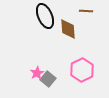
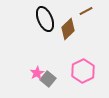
brown line: rotated 32 degrees counterclockwise
black ellipse: moved 3 px down
brown diamond: rotated 50 degrees clockwise
pink hexagon: moved 1 px right, 1 px down
